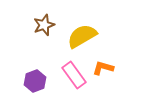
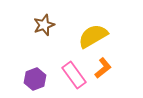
yellow semicircle: moved 11 px right
orange L-shape: rotated 125 degrees clockwise
purple hexagon: moved 2 px up
